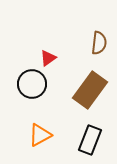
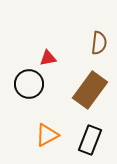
red triangle: rotated 24 degrees clockwise
black circle: moved 3 px left
orange triangle: moved 7 px right
